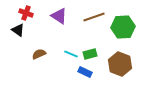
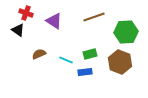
purple triangle: moved 5 px left, 5 px down
green hexagon: moved 3 px right, 5 px down
cyan line: moved 5 px left, 6 px down
brown hexagon: moved 2 px up
blue rectangle: rotated 32 degrees counterclockwise
